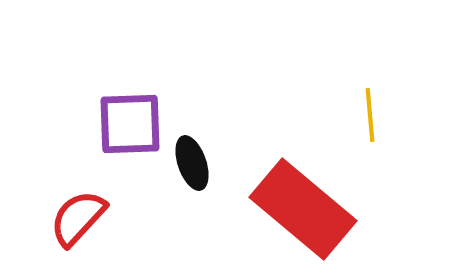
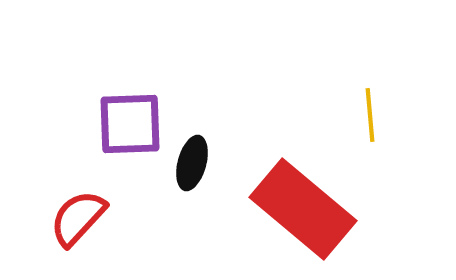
black ellipse: rotated 34 degrees clockwise
